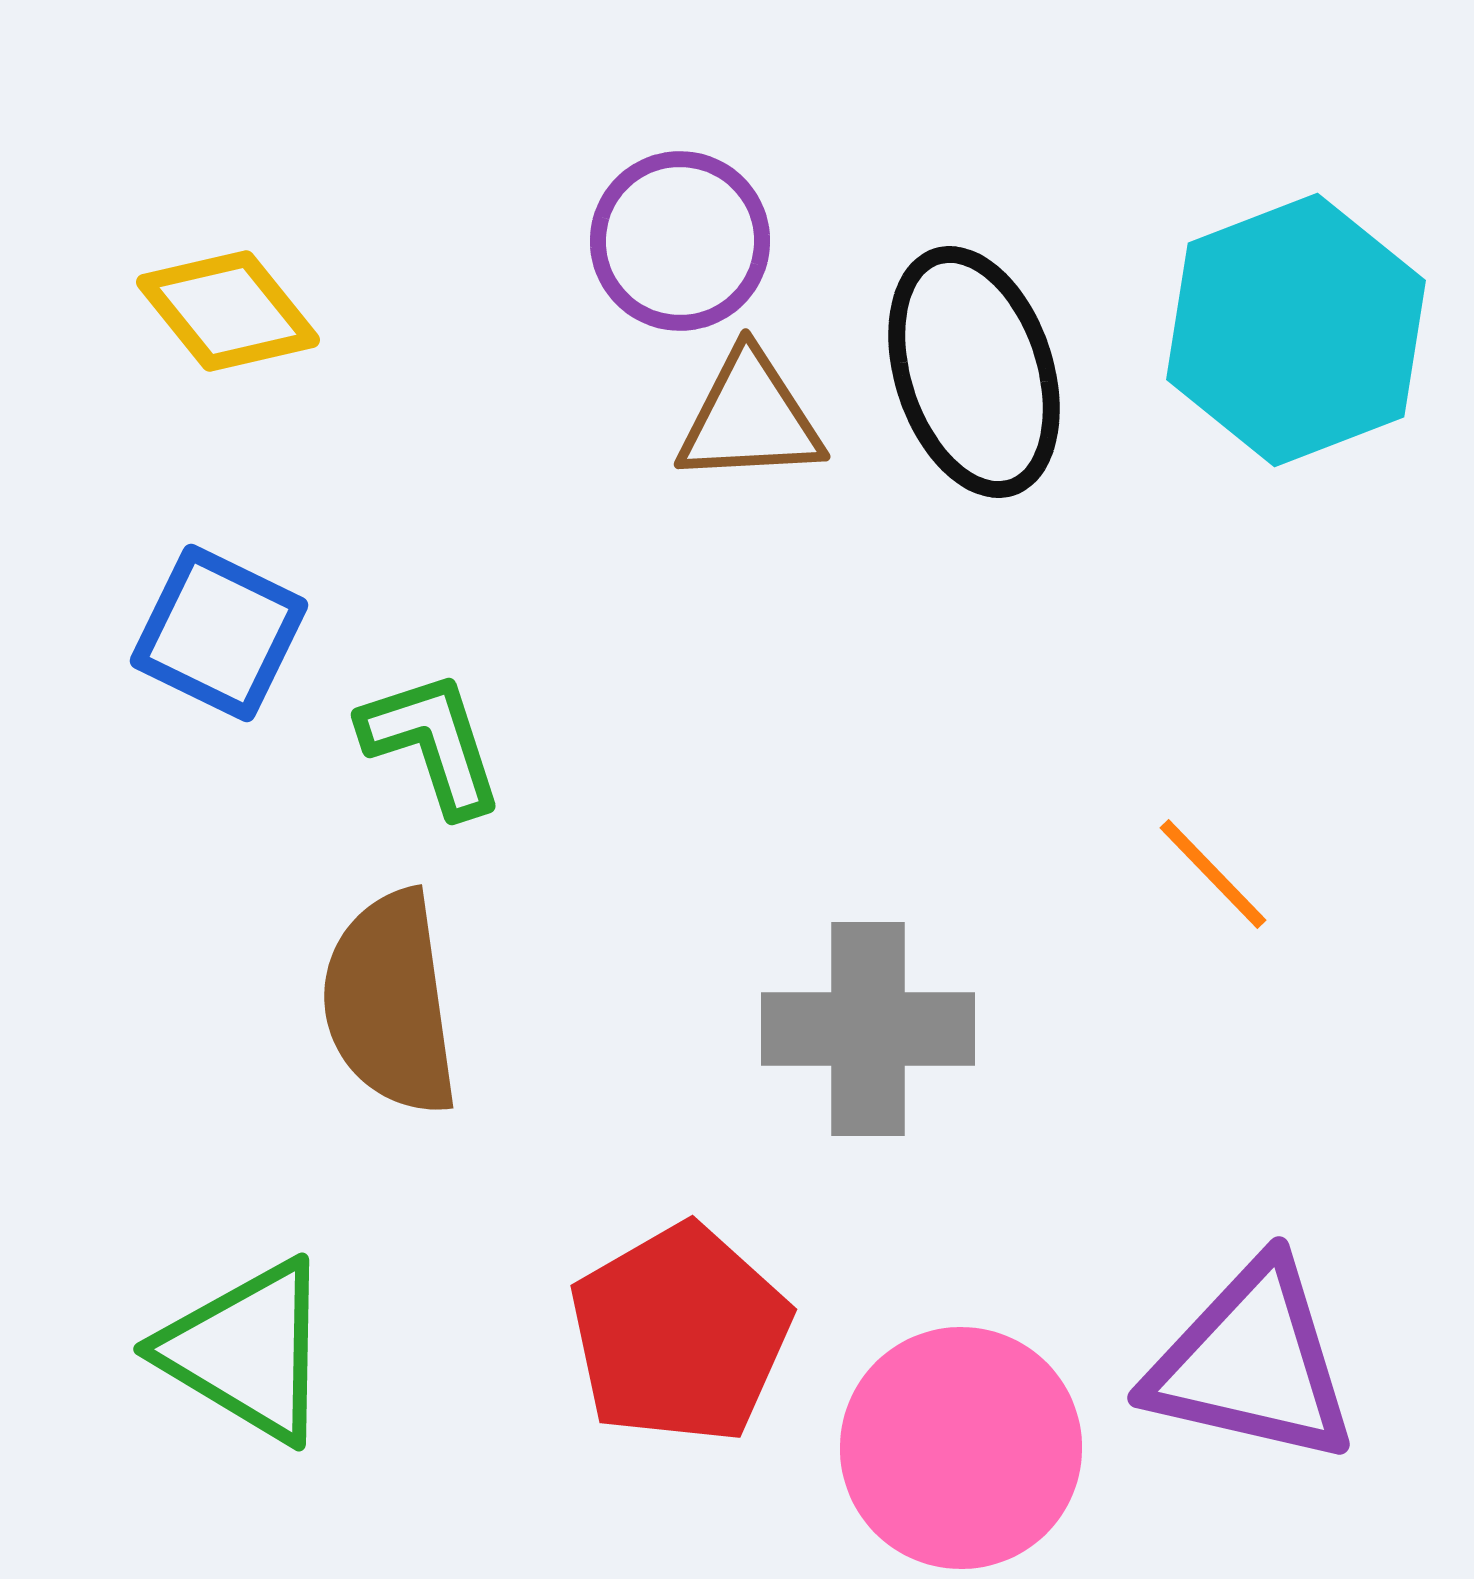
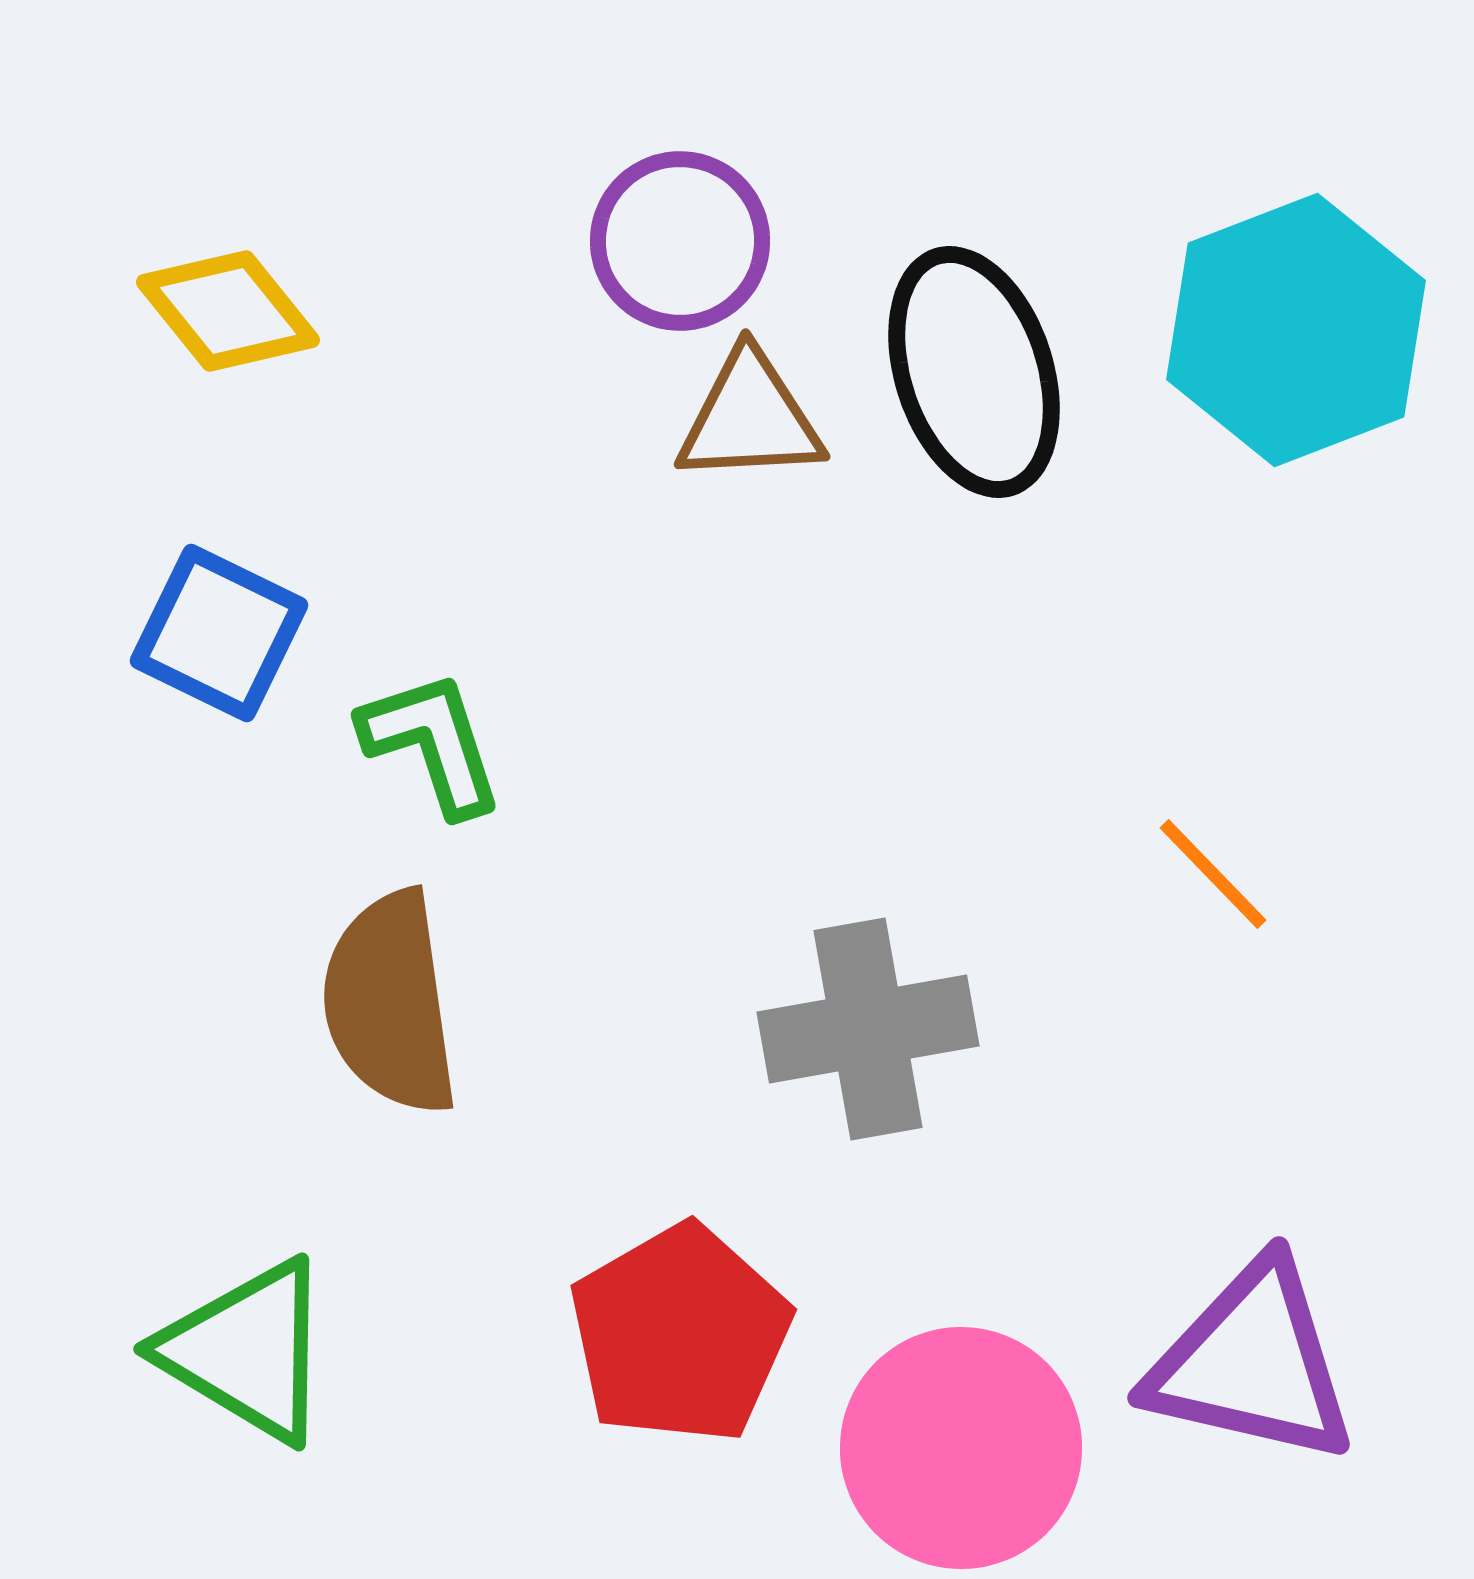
gray cross: rotated 10 degrees counterclockwise
